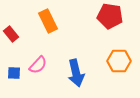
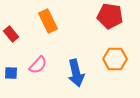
orange hexagon: moved 4 px left, 2 px up
blue square: moved 3 px left
